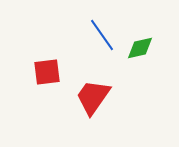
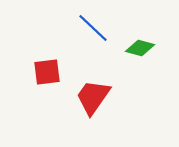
blue line: moved 9 px left, 7 px up; rotated 12 degrees counterclockwise
green diamond: rotated 28 degrees clockwise
